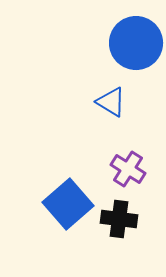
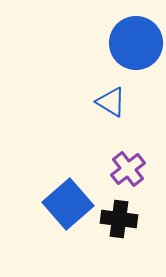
purple cross: rotated 20 degrees clockwise
